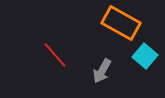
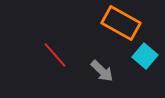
gray arrow: rotated 75 degrees counterclockwise
